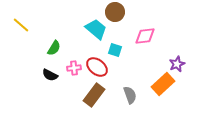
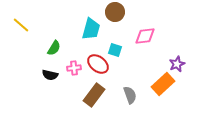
cyan trapezoid: moved 5 px left; rotated 65 degrees clockwise
red ellipse: moved 1 px right, 3 px up
black semicircle: rotated 14 degrees counterclockwise
